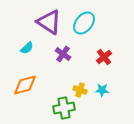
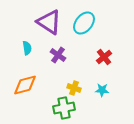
cyan semicircle: rotated 56 degrees counterclockwise
purple cross: moved 5 px left, 1 px down
yellow cross: moved 6 px left, 2 px up
